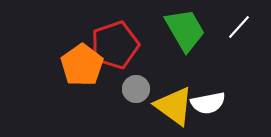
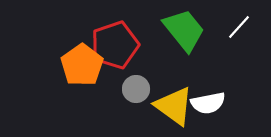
green trapezoid: moved 1 px left; rotated 9 degrees counterclockwise
